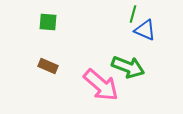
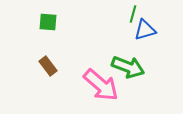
blue triangle: rotated 40 degrees counterclockwise
brown rectangle: rotated 30 degrees clockwise
